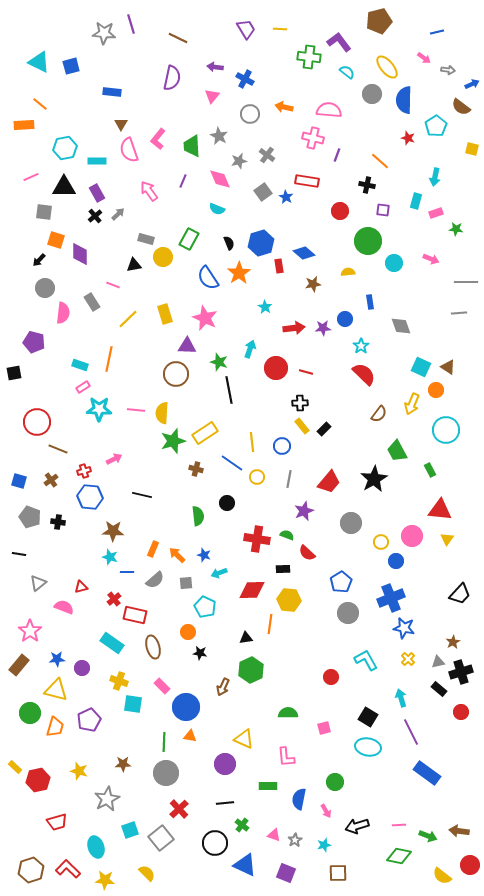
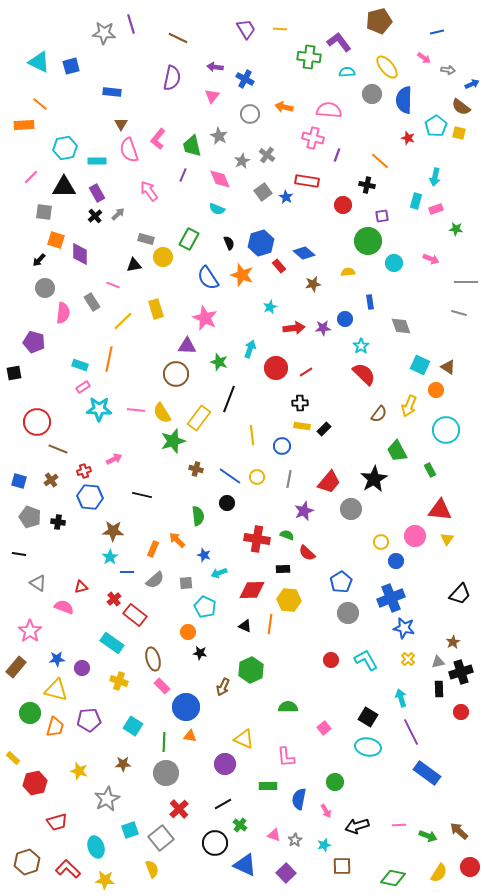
cyan semicircle at (347, 72): rotated 42 degrees counterclockwise
green trapezoid at (192, 146): rotated 10 degrees counterclockwise
yellow square at (472, 149): moved 13 px left, 16 px up
gray star at (239, 161): moved 3 px right; rotated 14 degrees counterclockwise
pink line at (31, 177): rotated 21 degrees counterclockwise
purple line at (183, 181): moved 6 px up
purple square at (383, 210): moved 1 px left, 6 px down; rotated 16 degrees counterclockwise
red circle at (340, 211): moved 3 px right, 6 px up
pink rectangle at (436, 213): moved 4 px up
red rectangle at (279, 266): rotated 32 degrees counterclockwise
orange star at (239, 273): moved 3 px right, 2 px down; rotated 20 degrees counterclockwise
cyan star at (265, 307): moved 5 px right; rotated 16 degrees clockwise
gray line at (459, 313): rotated 21 degrees clockwise
yellow rectangle at (165, 314): moved 9 px left, 5 px up
yellow line at (128, 319): moved 5 px left, 2 px down
cyan square at (421, 367): moved 1 px left, 2 px up
red line at (306, 372): rotated 48 degrees counterclockwise
black line at (229, 390): moved 9 px down; rotated 32 degrees clockwise
yellow arrow at (412, 404): moved 3 px left, 2 px down
yellow semicircle at (162, 413): rotated 35 degrees counterclockwise
yellow rectangle at (302, 426): rotated 42 degrees counterclockwise
yellow rectangle at (205, 433): moved 6 px left, 15 px up; rotated 20 degrees counterclockwise
yellow line at (252, 442): moved 7 px up
blue line at (232, 463): moved 2 px left, 13 px down
gray circle at (351, 523): moved 14 px up
pink circle at (412, 536): moved 3 px right
orange arrow at (177, 555): moved 15 px up
cyan star at (110, 557): rotated 21 degrees clockwise
gray triangle at (38, 583): rotated 48 degrees counterclockwise
red rectangle at (135, 615): rotated 25 degrees clockwise
black triangle at (246, 638): moved 1 px left, 12 px up; rotated 32 degrees clockwise
brown ellipse at (153, 647): moved 12 px down
brown rectangle at (19, 665): moved 3 px left, 2 px down
red circle at (331, 677): moved 17 px up
black rectangle at (439, 689): rotated 49 degrees clockwise
cyan square at (133, 704): moved 22 px down; rotated 24 degrees clockwise
green semicircle at (288, 713): moved 6 px up
purple pentagon at (89, 720): rotated 20 degrees clockwise
pink square at (324, 728): rotated 24 degrees counterclockwise
yellow rectangle at (15, 767): moved 2 px left, 9 px up
red hexagon at (38, 780): moved 3 px left, 3 px down
black line at (225, 803): moved 2 px left, 1 px down; rotated 24 degrees counterclockwise
green cross at (242, 825): moved 2 px left
brown arrow at (459, 831): rotated 36 degrees clockwise
green diamond at (399, 856): moved 6 px left, 22 px down
red circle at (470, 865): moved 2 px down
brown hexagon at (31, 870): moved 4 px left, 8 px up
yellow semicircle at (147, 873): moved 5 px right, 4 px up; rotated 24 degrees clockwise
purple square at (286, 873): rotated 24 degrees clockwise
brown square at (338, 873): moved 4 px right, 7 px up
yellow semicircle at (442, 876): moved 3 px left, 3 px up; rotated 96 degrees counterclockwise
